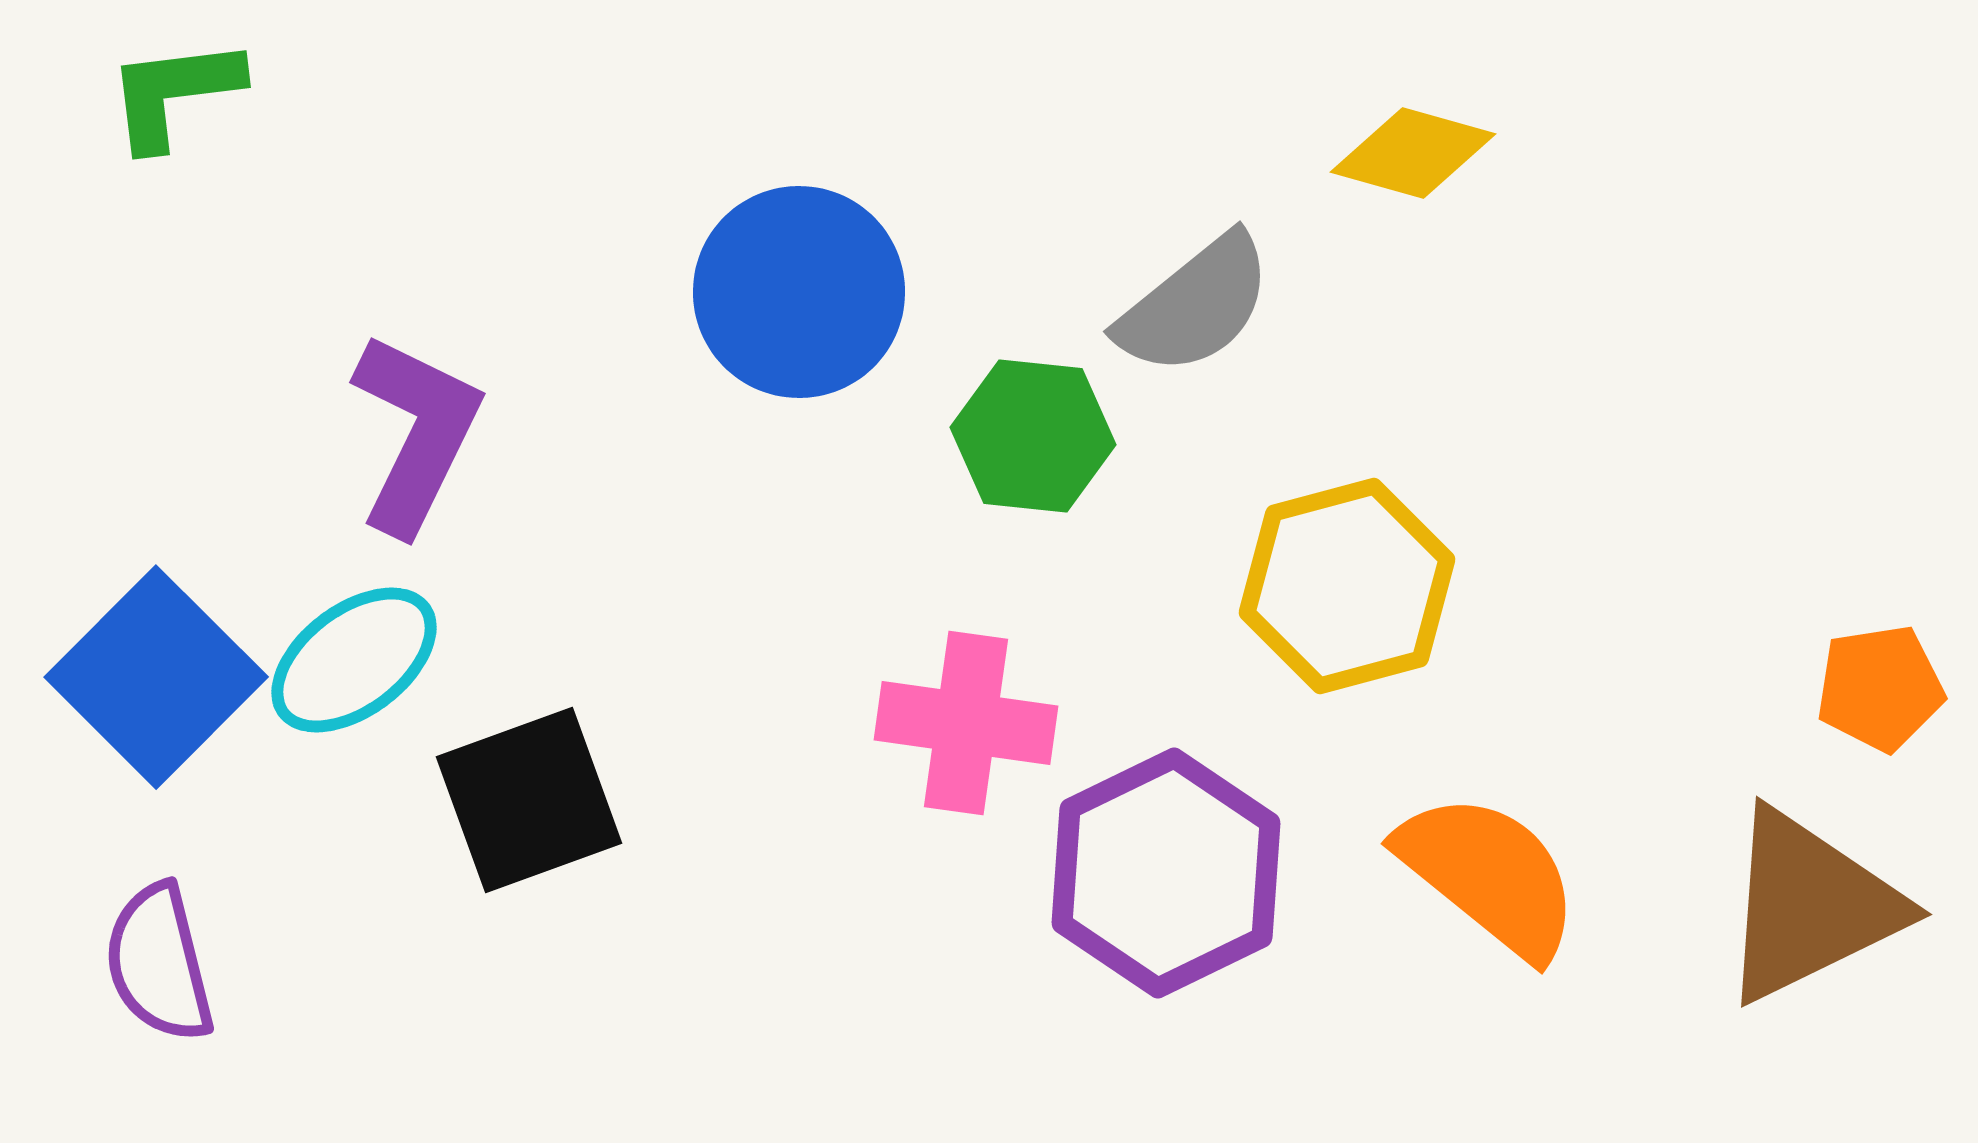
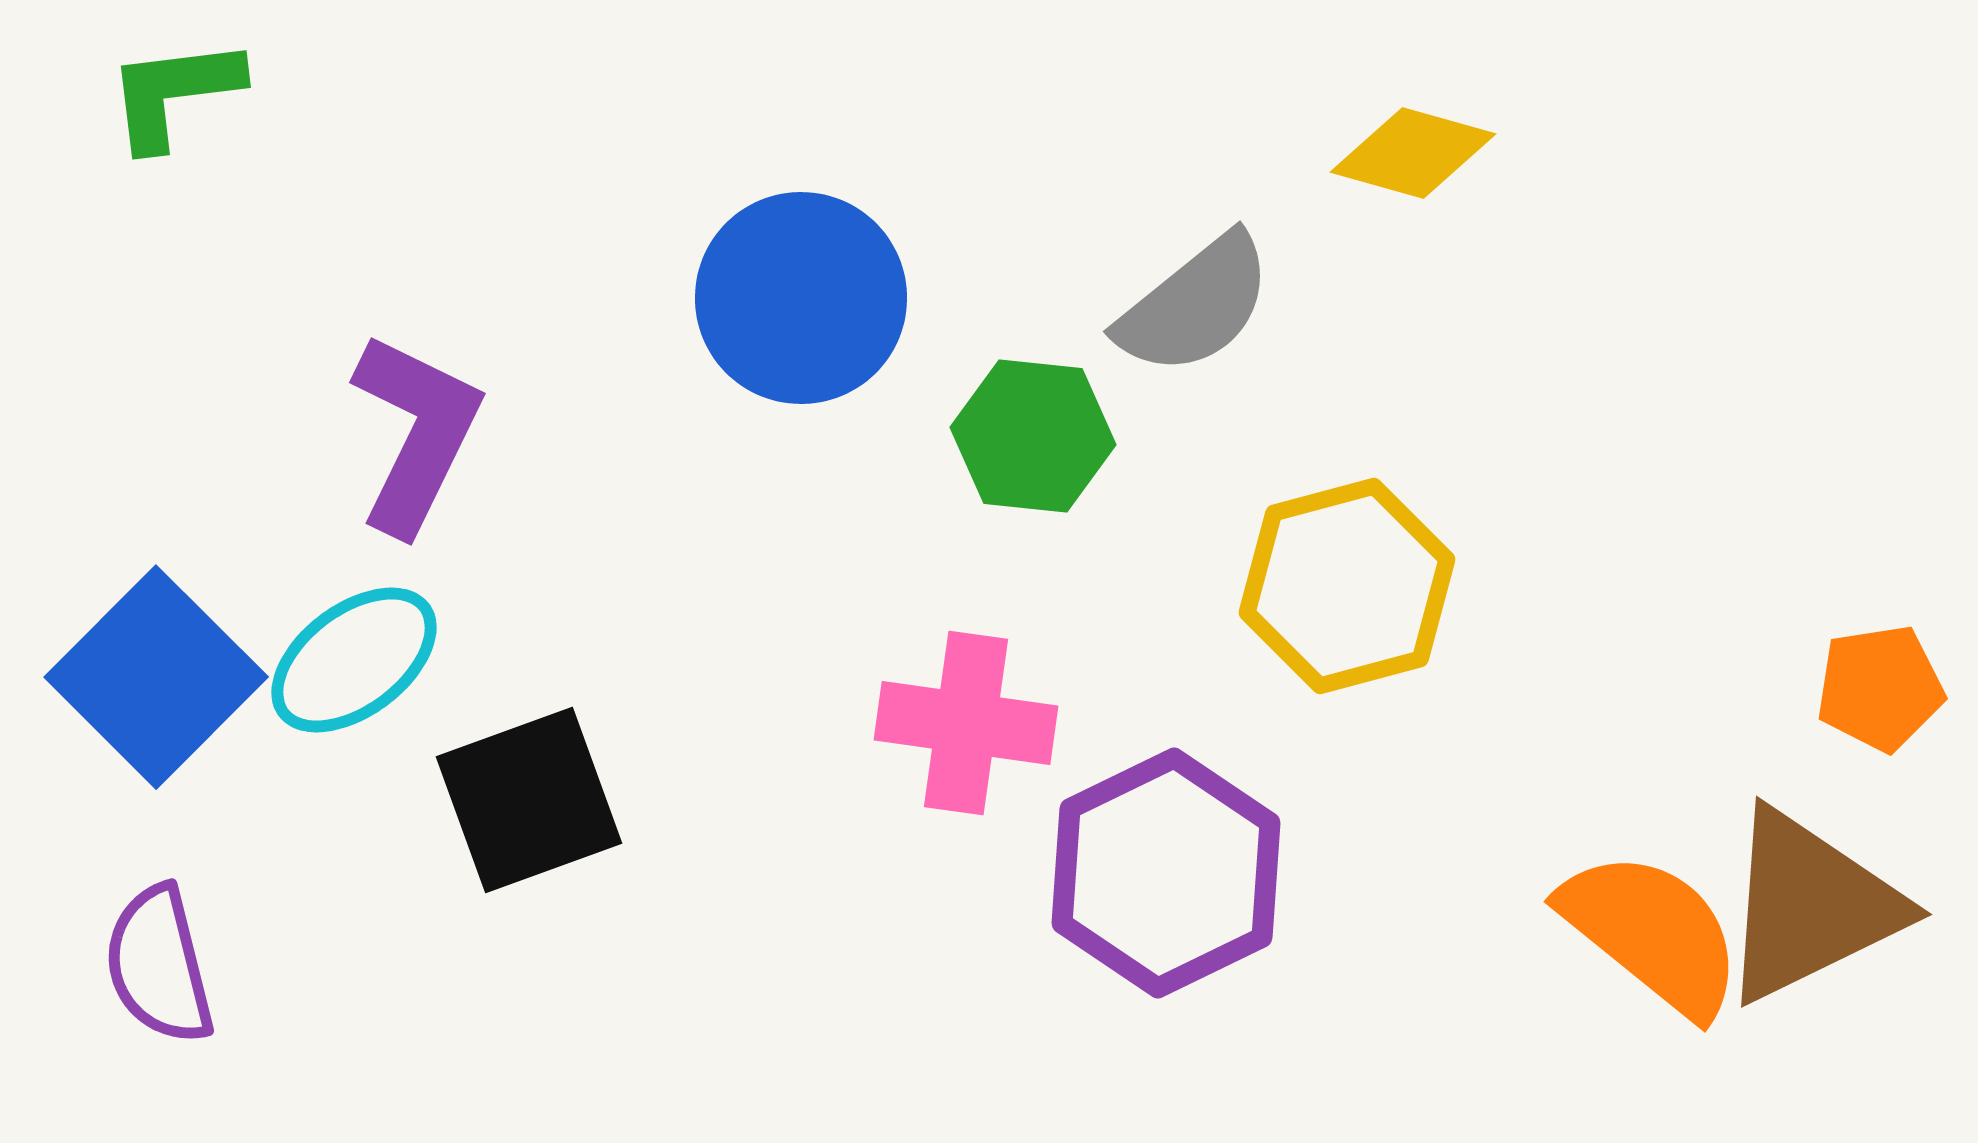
blue circle: moved 2 px right, 6 px down
orange semicircle: moved 163 px right, 58 px down
purple semicircle: moved 2 px down
